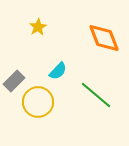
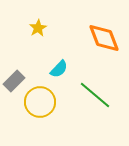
yellow star: moved 1 px down
cyan semicircle: moved 1 px right, 2 px up
green line: moved 1 px left
yellow circle: moved 2 px right
